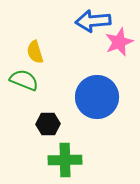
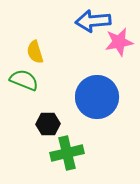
pink star: rotated 12 degrees clockwise
green cross: moved 2 px right, 7 px up; rotated 12 degrees counterclockwise
